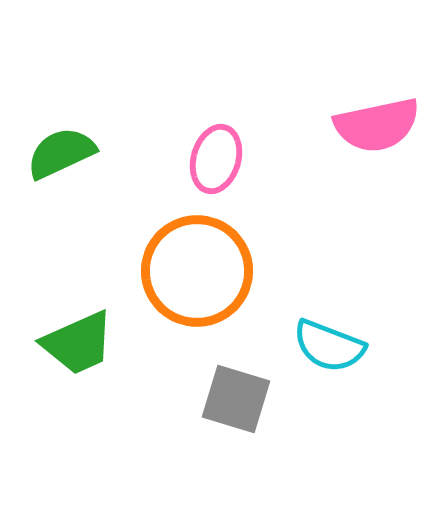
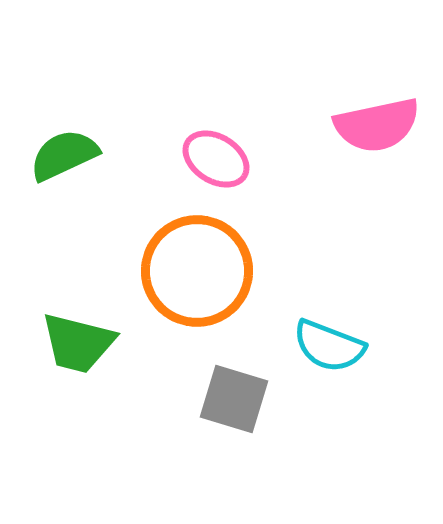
green semicircle: moved 3 px right, 2 px down
pink ellipse: rotated 74 degrees counterclockwise
green trapezoid: rotated 38 degrees clockwise
gray square: moved 2 px left
